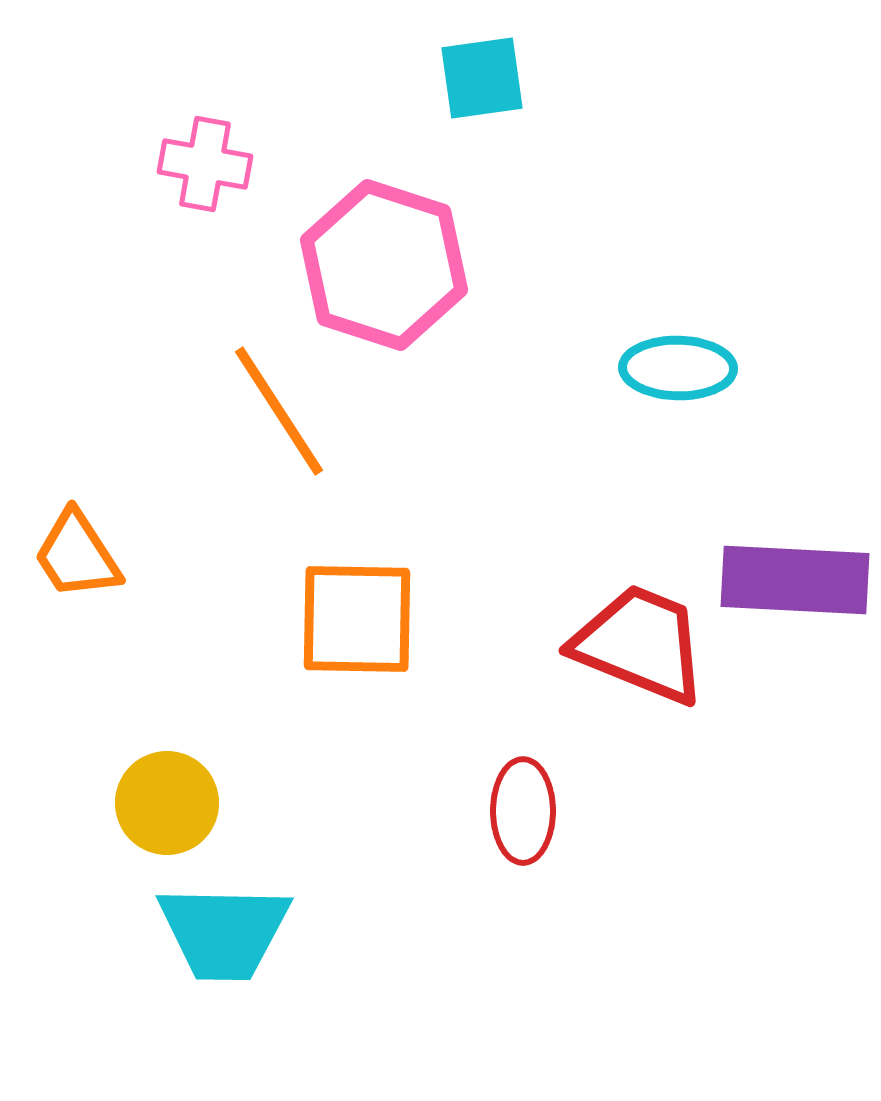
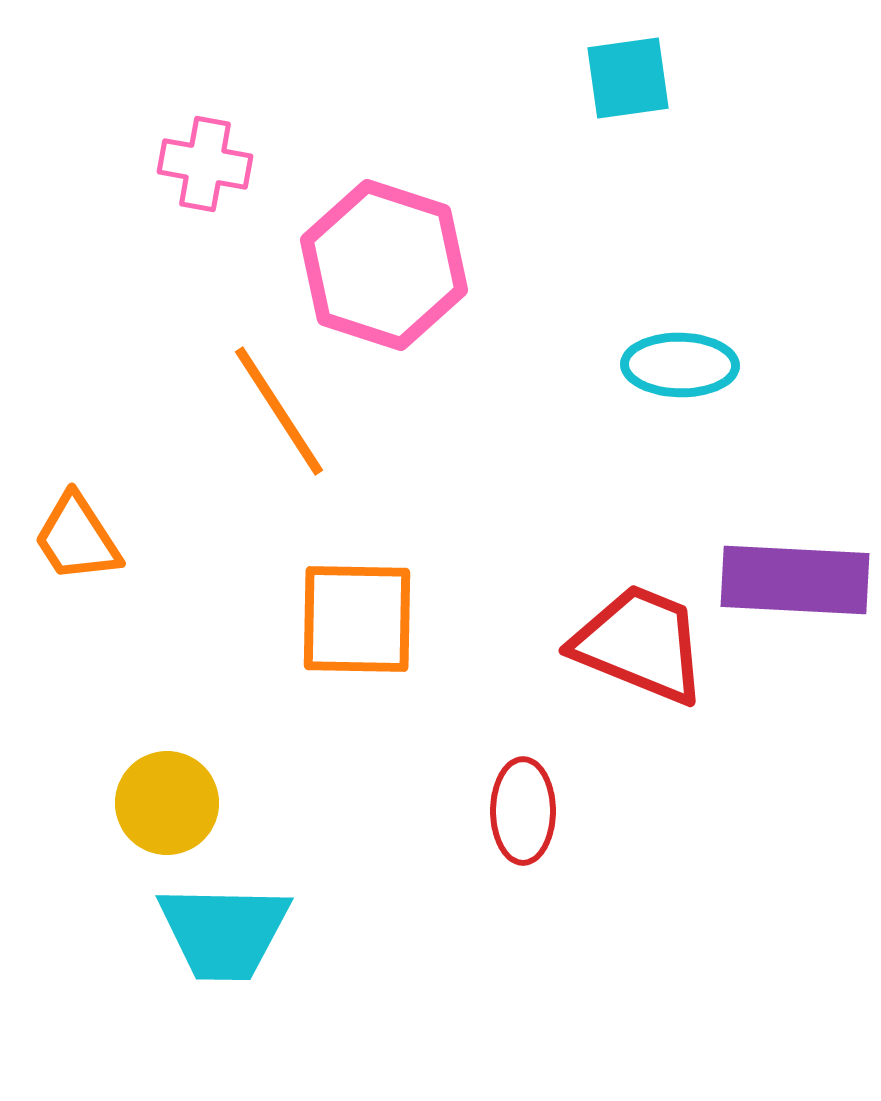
cyan square: moved 146 px right
cyan ellipse: moved 2 px right, 3 px up
orange trapezoid: moved 17 px up
